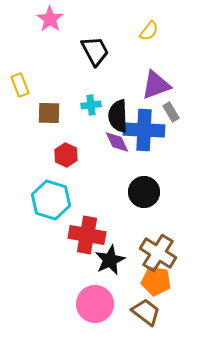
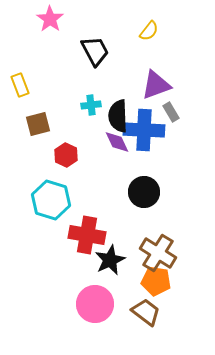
brown square: moved 11 px left, 11 px down; rotated 15 degrees counterclockwise
